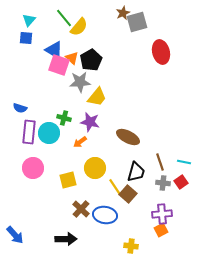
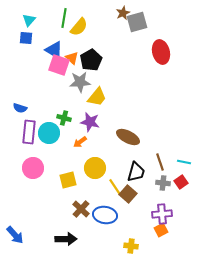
green line: rotated 48 degrees clockwise
